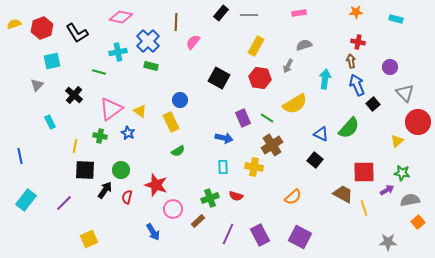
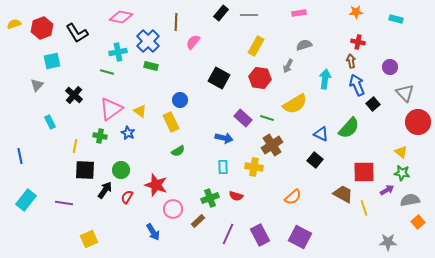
green line at (99, 72): moved 8 px right
purple rectangle at (243, 118): rotated 24 degrees counterclockwise
green line at (267, 118): rotated 16 degrees counterclockwise
yellow triangle at (397, 141): moved 4 px right, 11 px down; rotated 40 degrees counterclockwise
red semicircle at (127, 197): rotated 16 degrees clockwise
purple line at (64, 203): rotated 54 degrees clockwise
